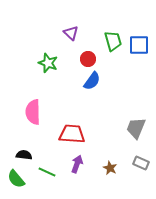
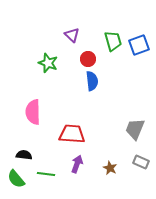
purple triangle: moved 1 px right, 2 px down
blue square: rotated 20 degrees counterclockwise
blue semicircle: rotated 42 degrees counterclockwise
gray trapezoid: moved 1 px left, 1 px down
gray rectangle: moved 1 px up
green line: moved 1 px left, 2 px down; rotated 18 degrees counterclockwise
